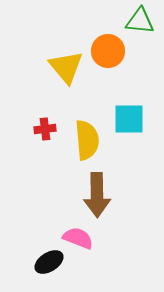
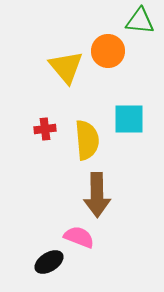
pink semicircle: moved 1 px right, 1 px up
